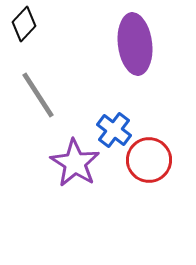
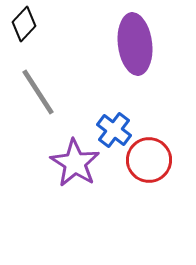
gray line: moved 3 px up
